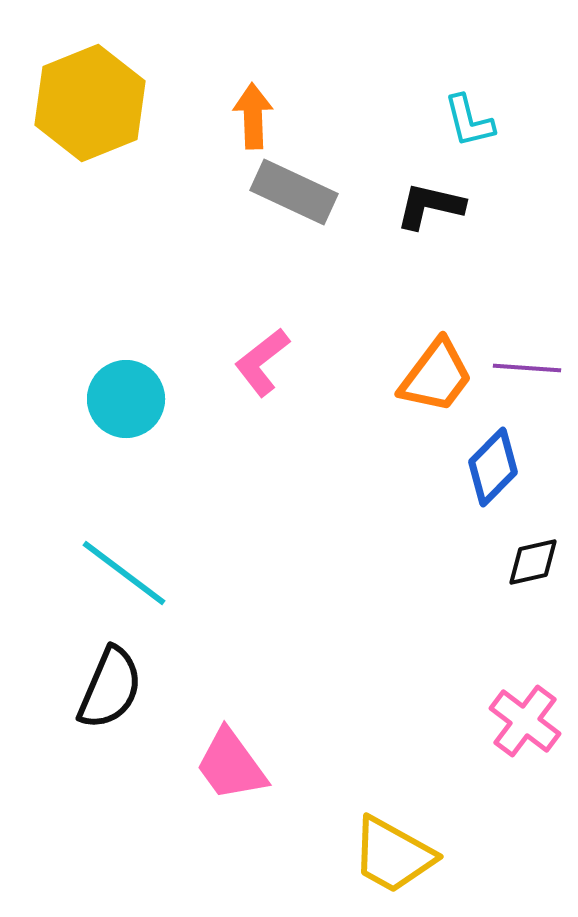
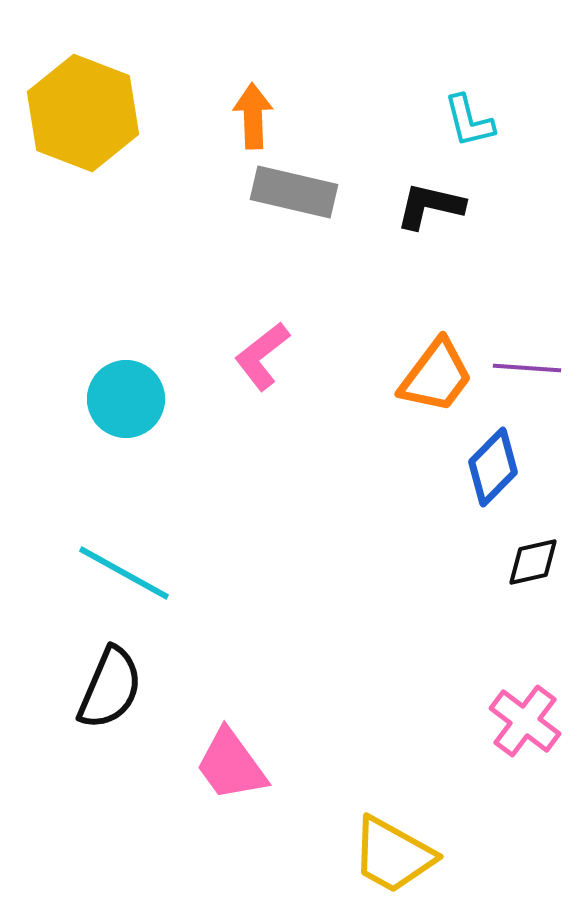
yellow hexagon: moved 7 px left, 10 px down; rotated 17 degrees counterclockwise
gray rectangle: rotated 12 degrees counterclockwise
pink L-shape: moved 6 px up
cyan line: rotated 8 degrees counterclockwise
